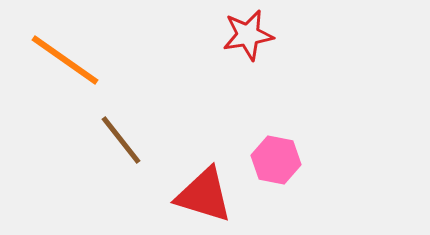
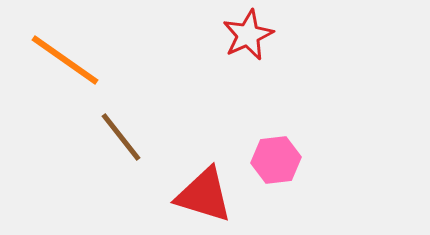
red star: rotated 15 degrees counterclockwise
brown line: moved 3 px up
pink hexagon: rotated 18 degrees counterclockwise
